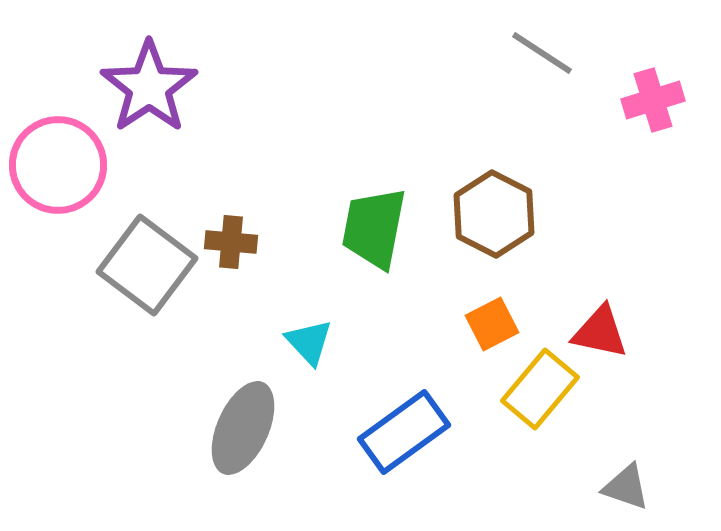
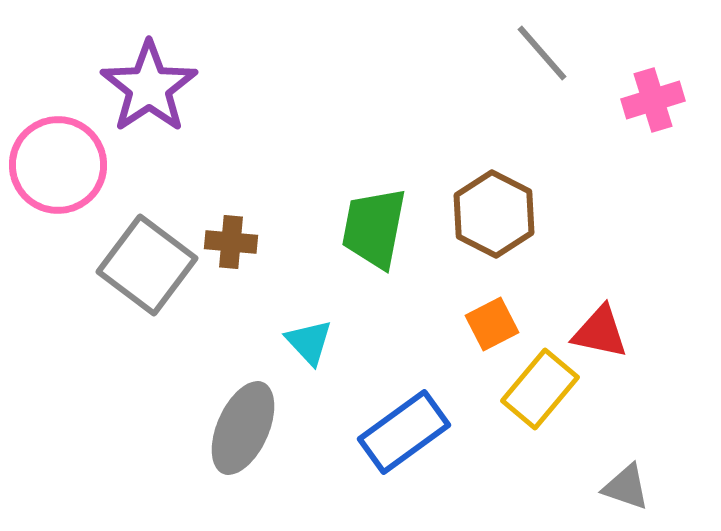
gray line: rotated 16 degrees clockwise
